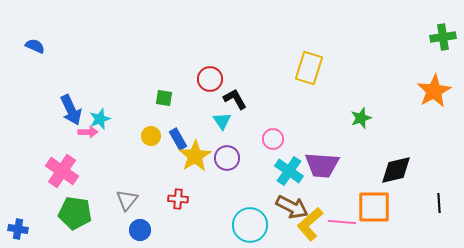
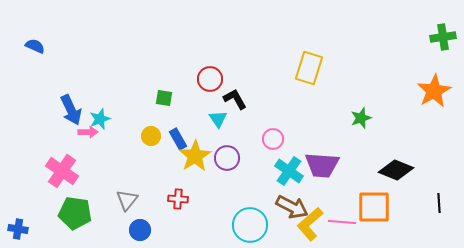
cyan triangle: moved 4 px left, 2 px up
black diamond: rotated 36 degrees clockwise
